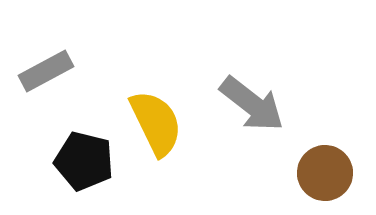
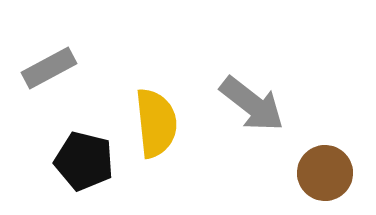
gray rectangle: moved 3 px right, 3 px up
yellow semicircle: rotated 20 degrees clockwise
